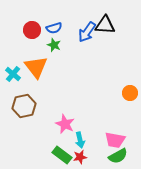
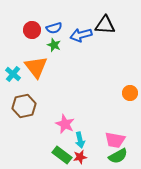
blue arrow: moved 6 px left, 3 px down; rotated 40 degrees clockwise
